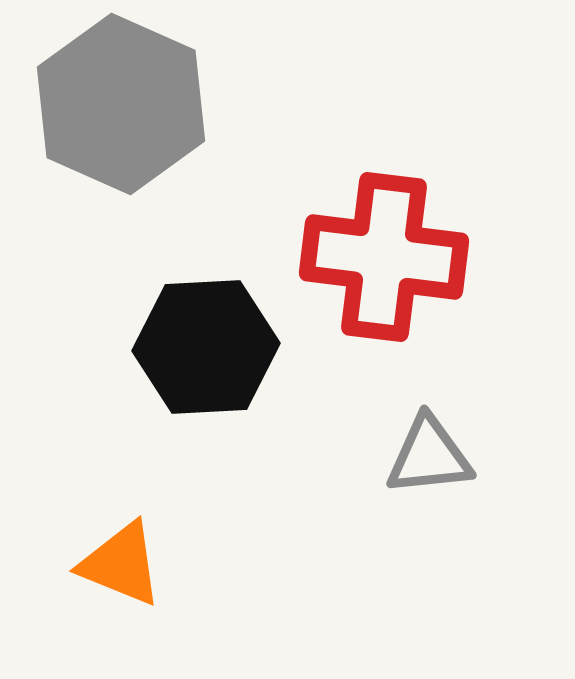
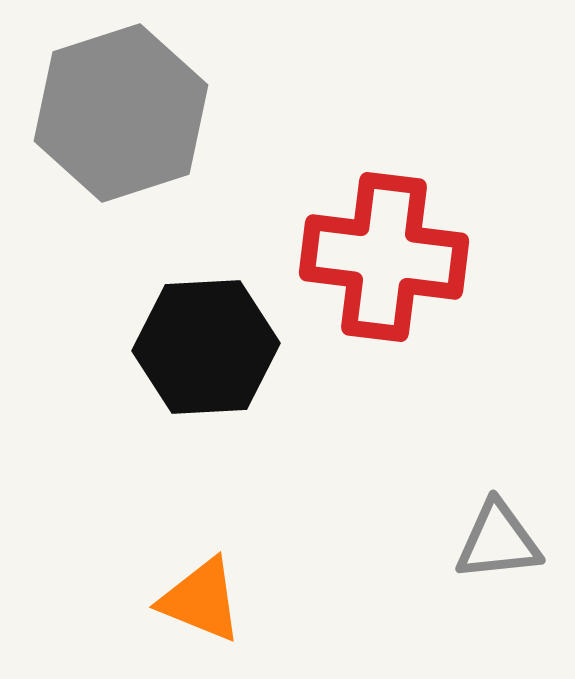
gray hexagon: moved 9 px down; rotated 18 degrees clockwise
gray triangle: moved 69 px right, 85 px down
orange triangle: moved 80 px right, 36 px down
